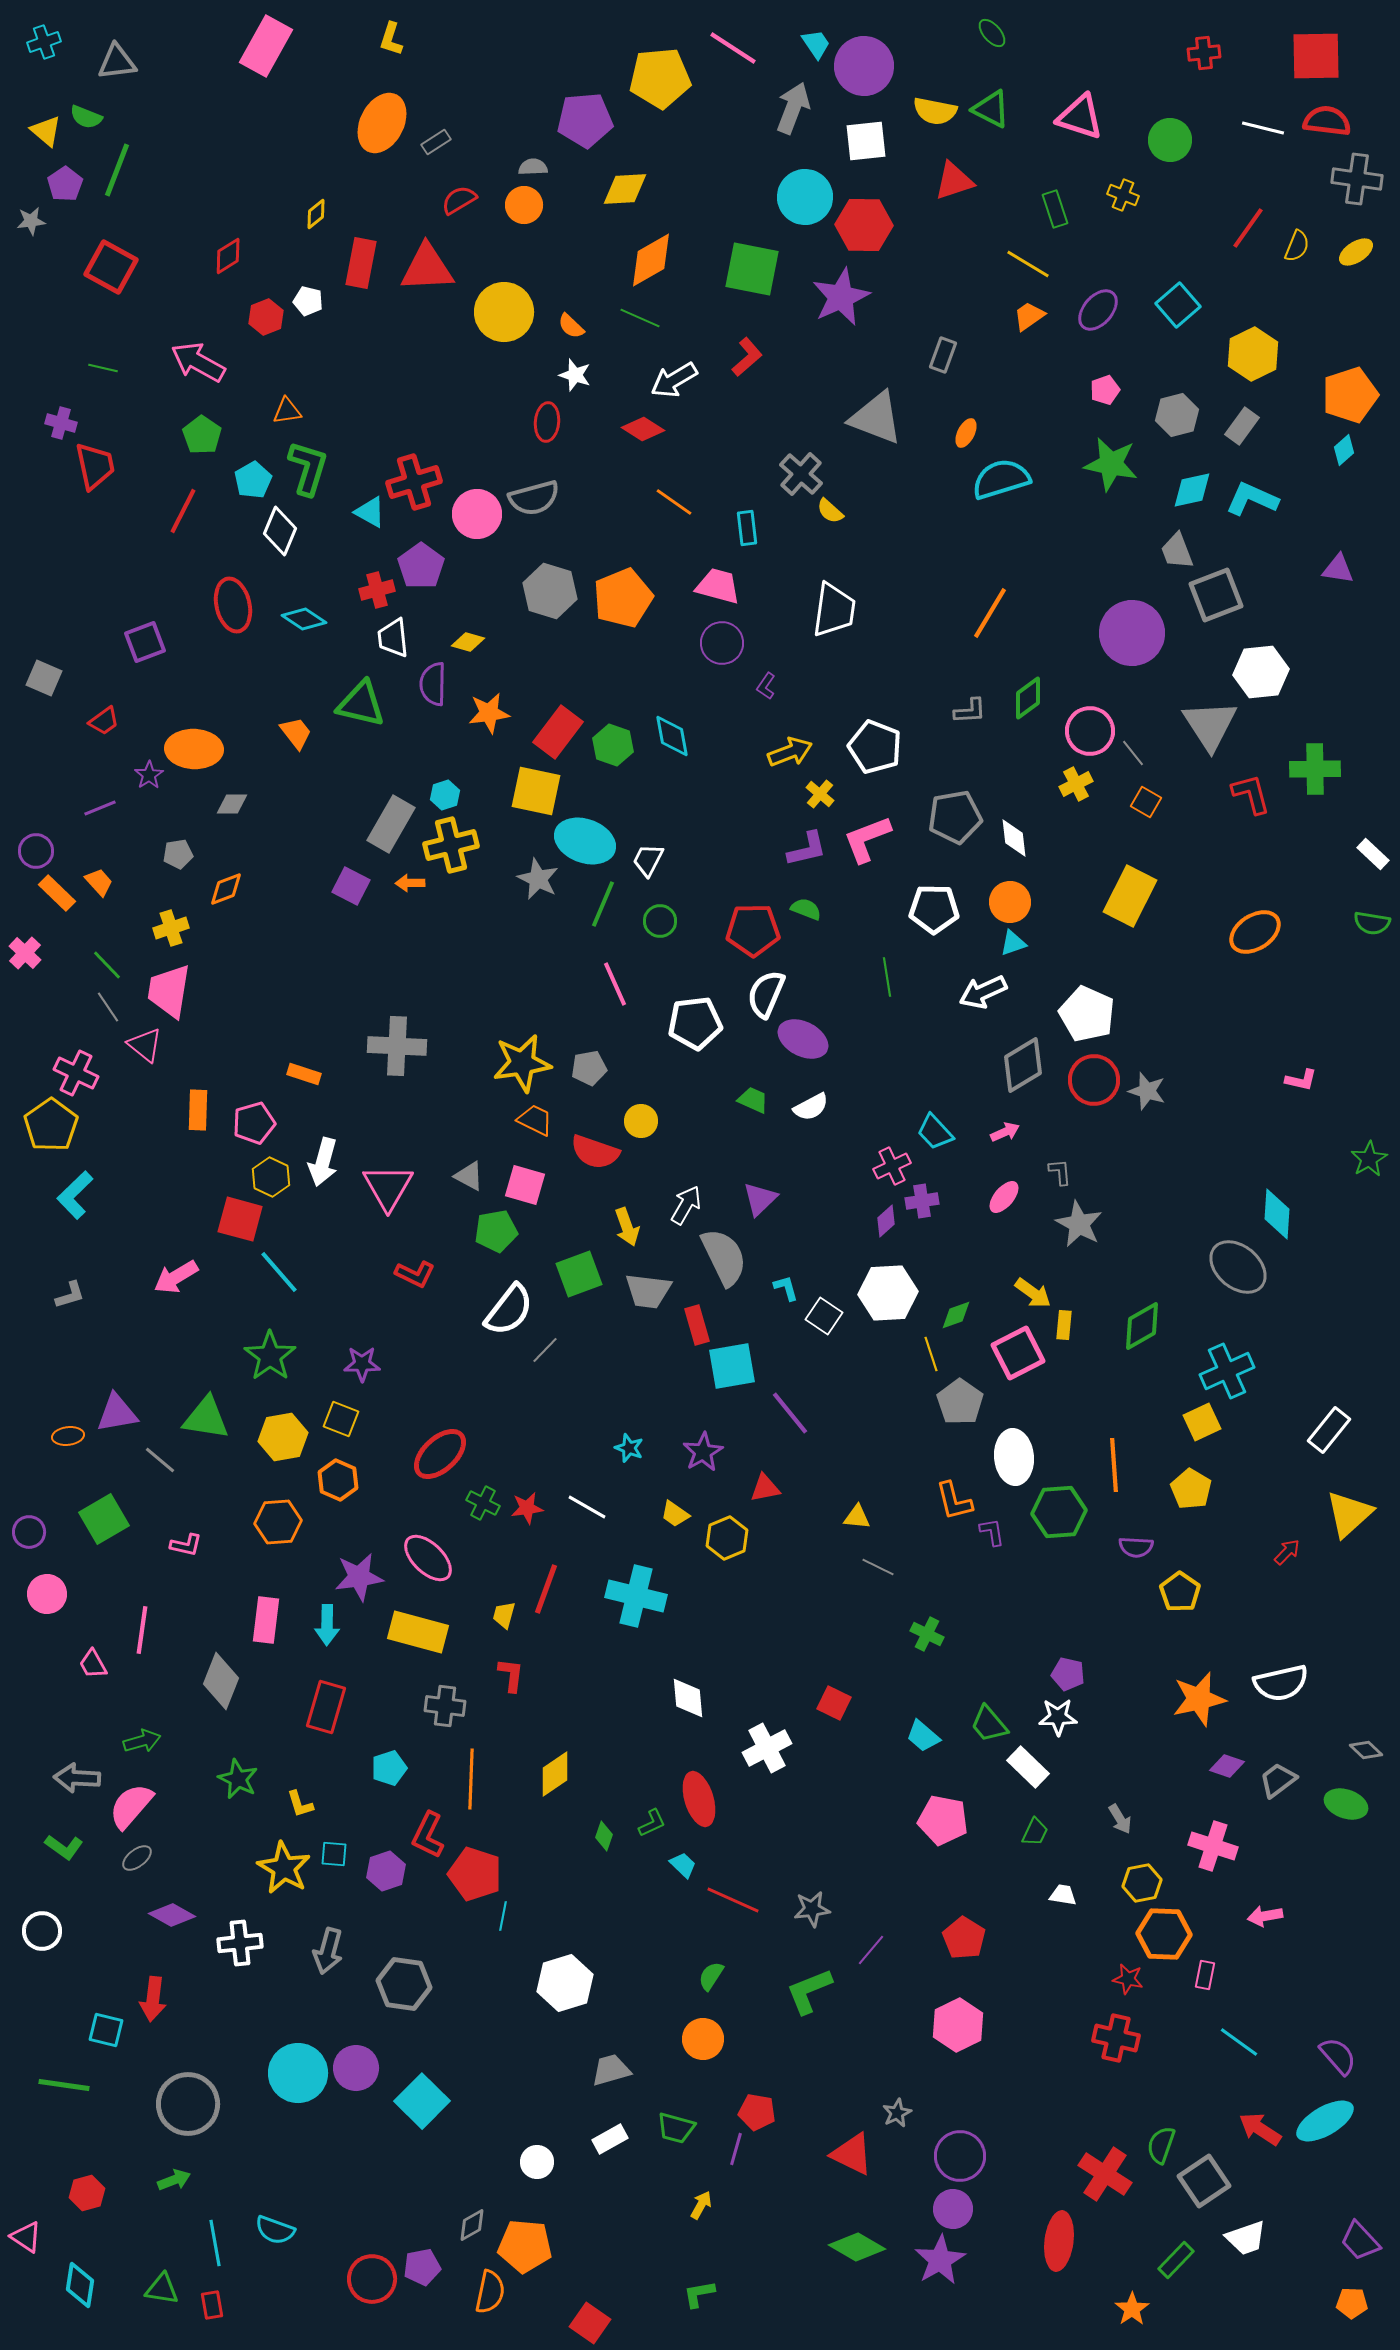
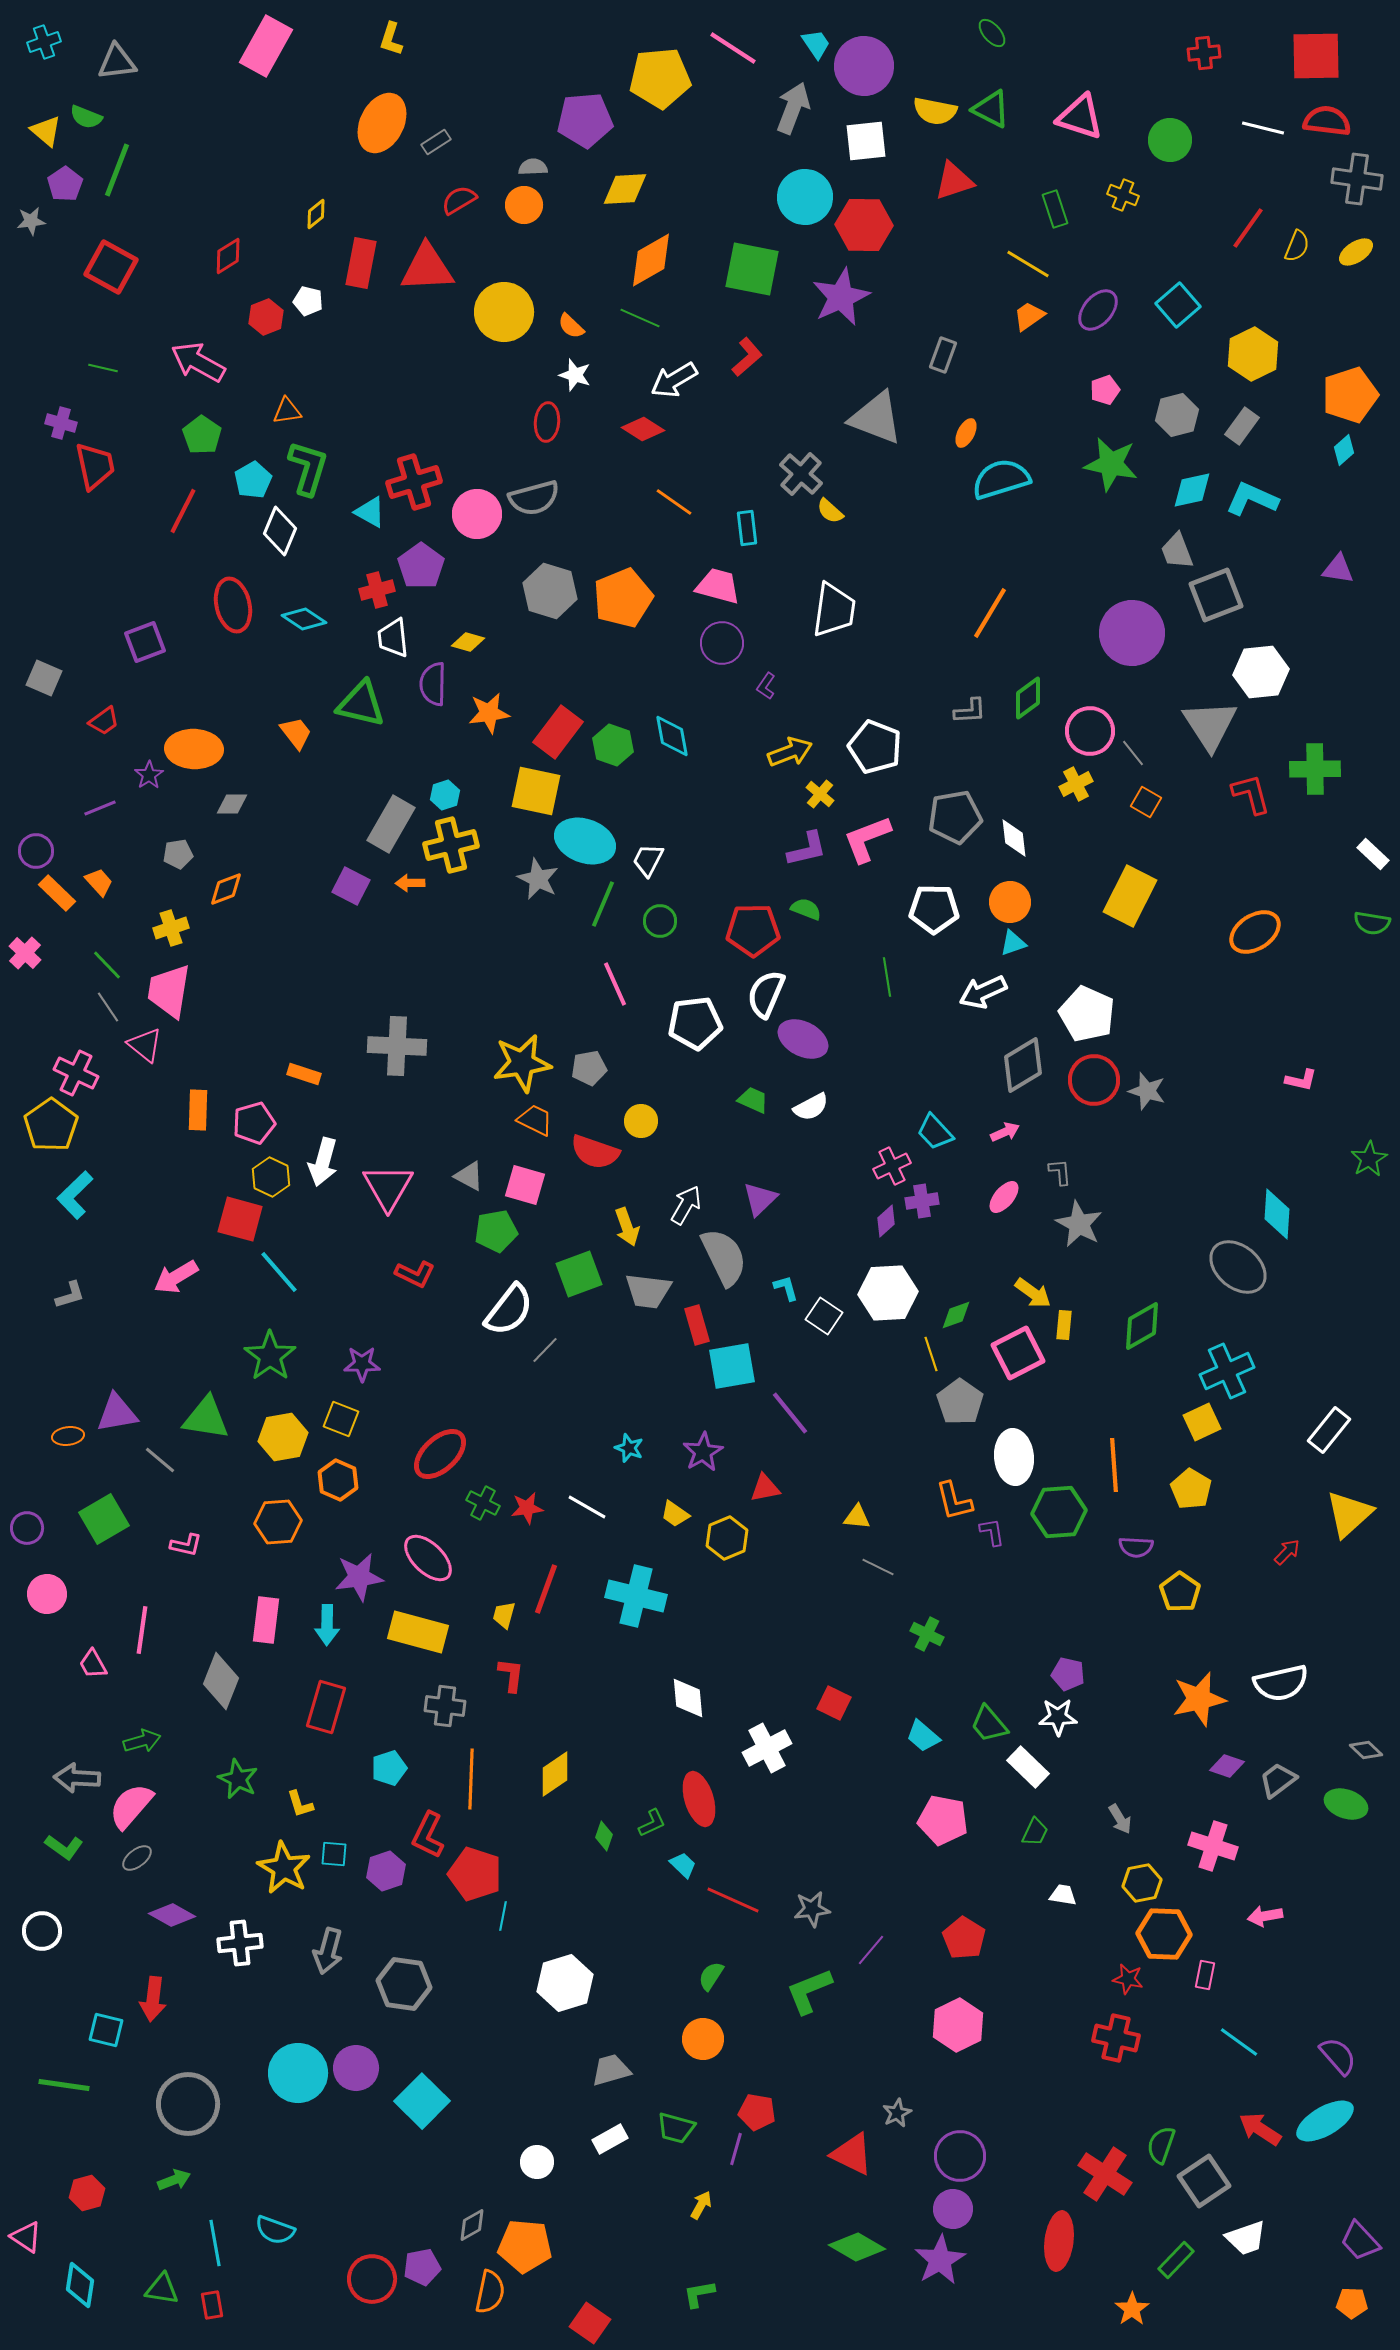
purple circle at (29, 1532): moved 2 px left, 4 px up
